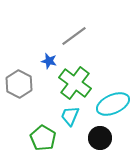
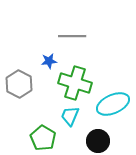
gray line: moved 2 px left; rotated 36 degrees clockwise
blue star: rotated 21 degrees counterclockwise
green cross: rotated 20 degrees counterclockwise
black circle: moved 2 px left, 3 px down
